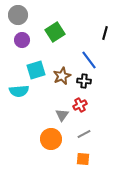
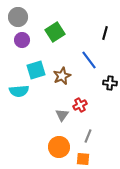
gray circle: moved 2 px down
black cross: moved 26 px right, 2 px down
gray line: moved 4 px right, 2 px down; rotated 40 degrees counterclockwise
orange circle: moved 8 px right, 8 px down
